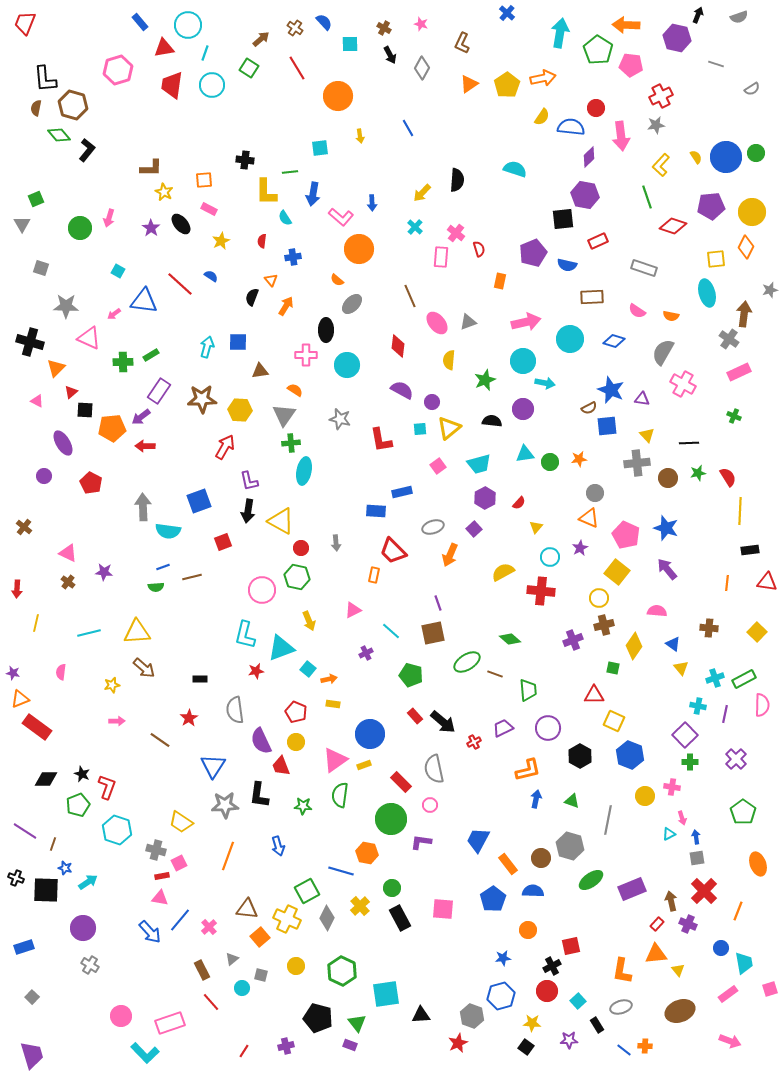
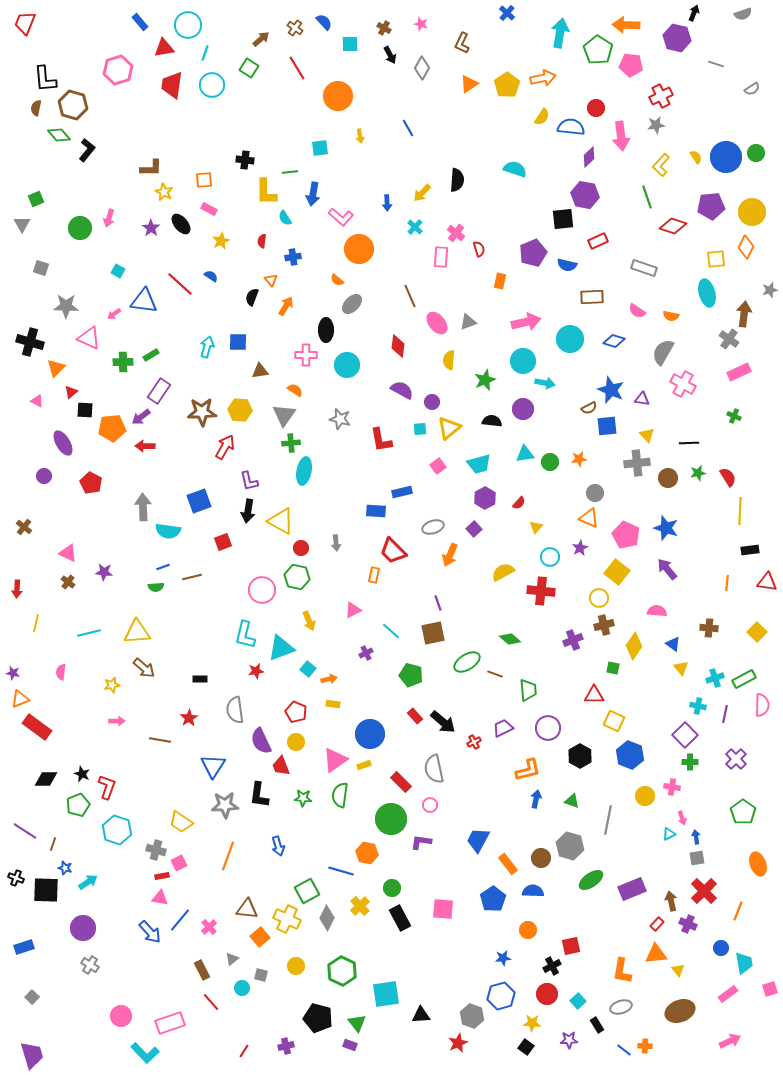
black arrow at (698, 15): moved 4 px left, 2 px up
gray semicircle at (739, 17): moved 4 px right, 3 px up
blue arrow at (372, 203): moved 15 px right
brown star at (202, 399): moved 13 px down
brown line at (160, 740): rotated 25 degrees counterclockwise
green star at (303, 806): moved 8 px up
red circle at (547, 991): moved 3 px down
pink arrow at (730, 1041): rotated 45 degrees counterclockwise
